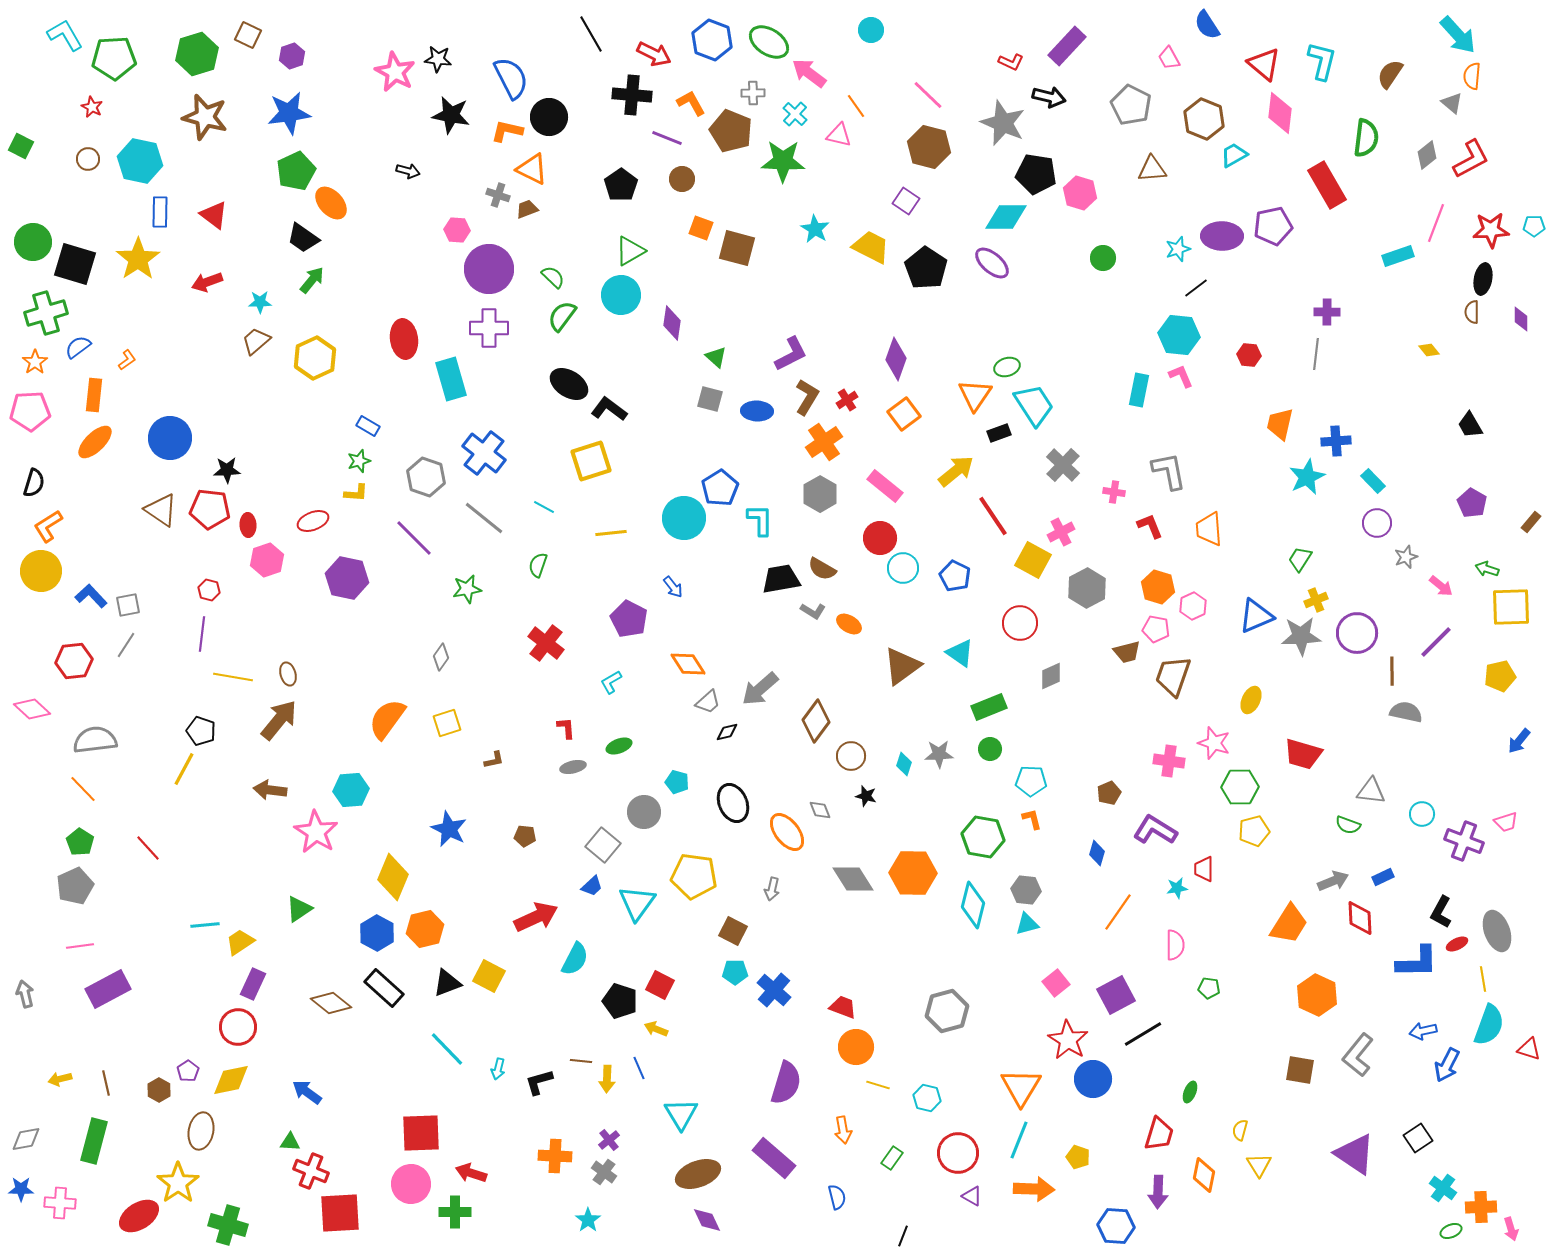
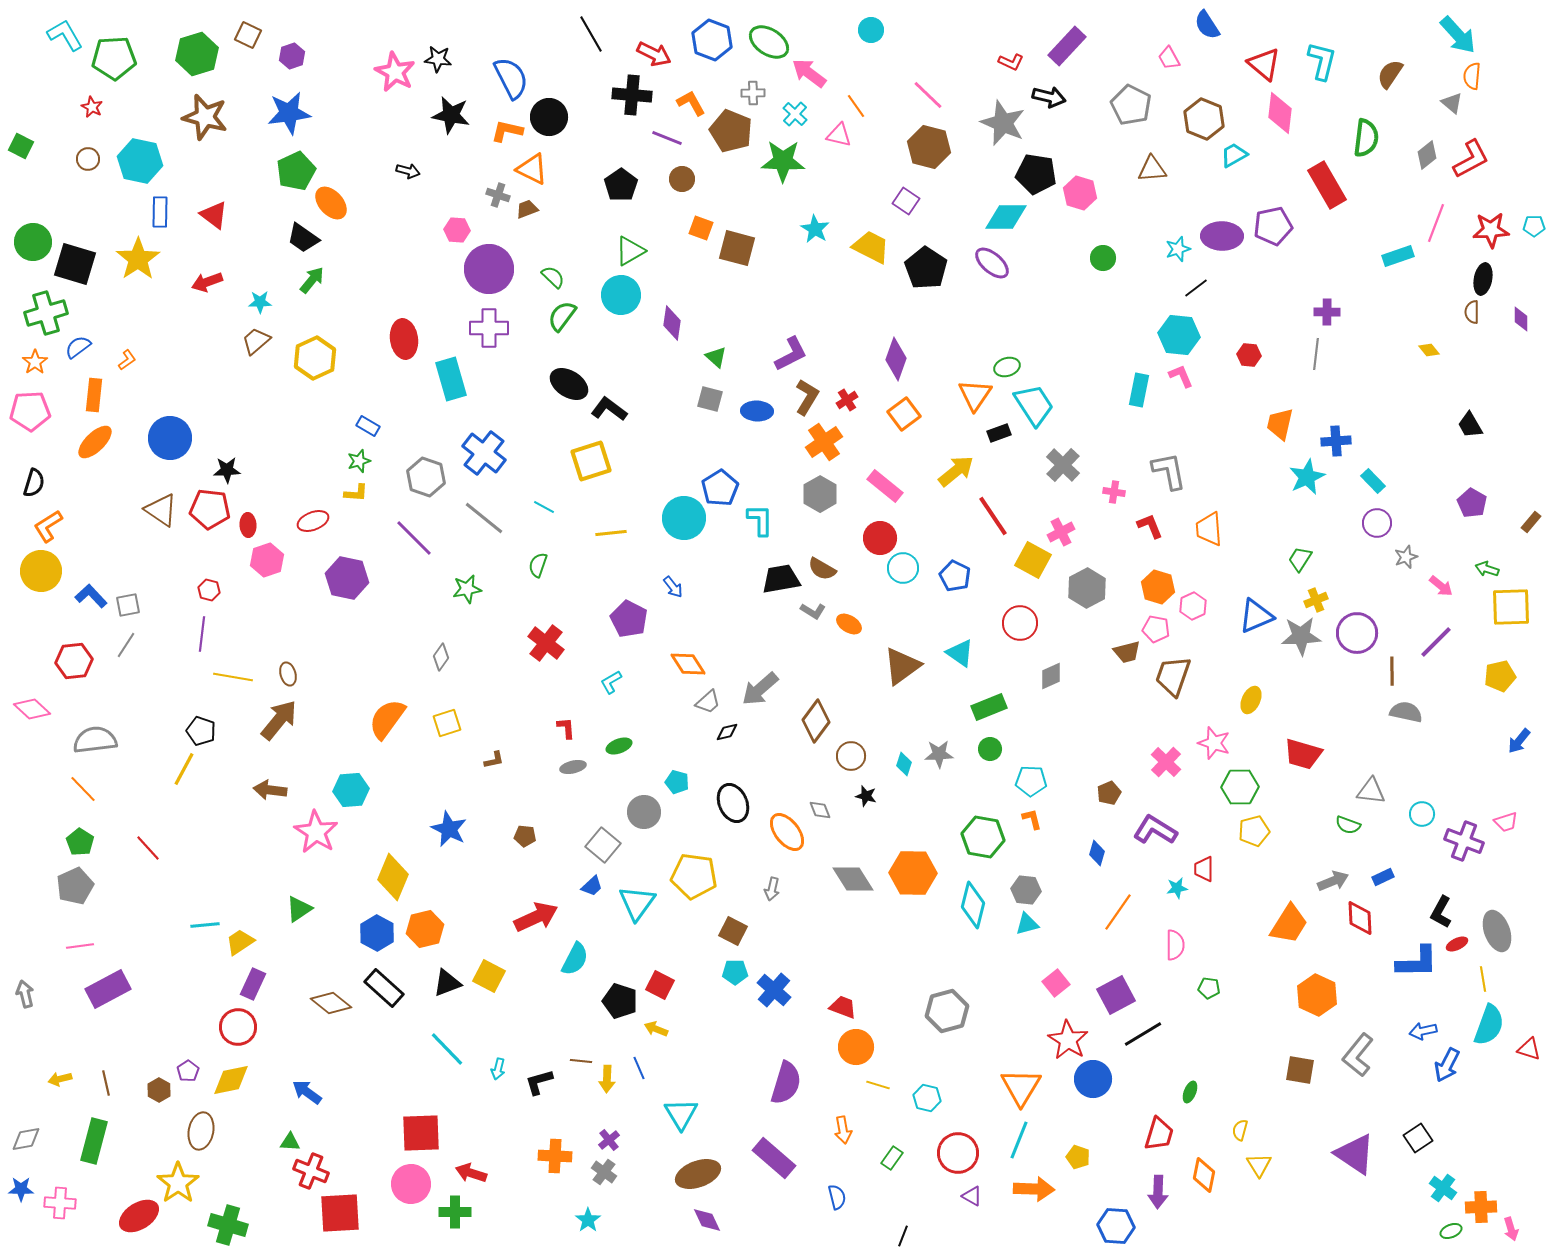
pink cross at (1169, 761): moved 3 px left, 1 px down; rotated 36 degrees clockwise
